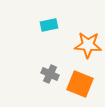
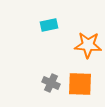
gray cross: moved 1 px right, 9 px down
orange square: rotated 20 degrees counterclockwise
